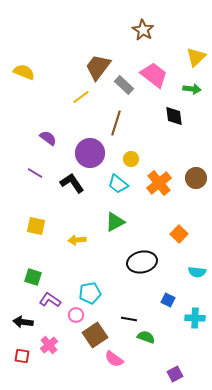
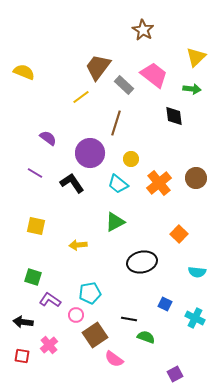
yellow arrow: moved 1 px right, 5 px down
blue square: moved 3 px left, 4 px down
cyan cross: rotated 24 degrees clockwise
